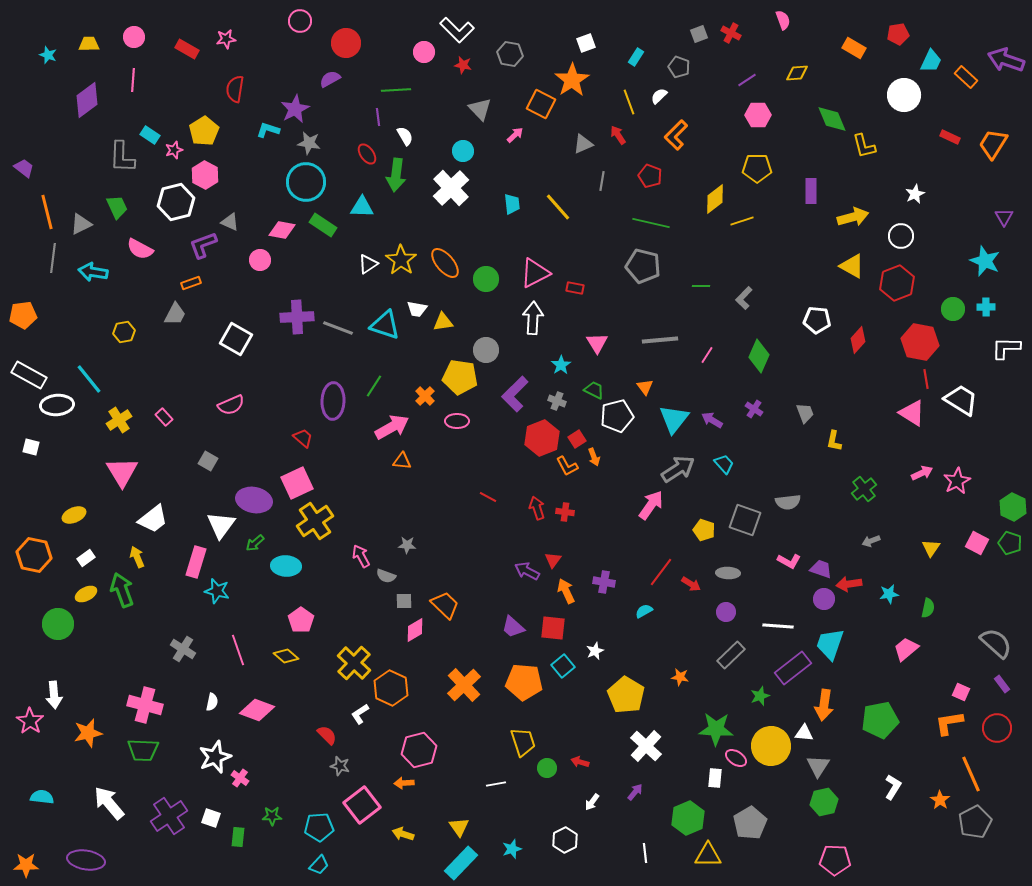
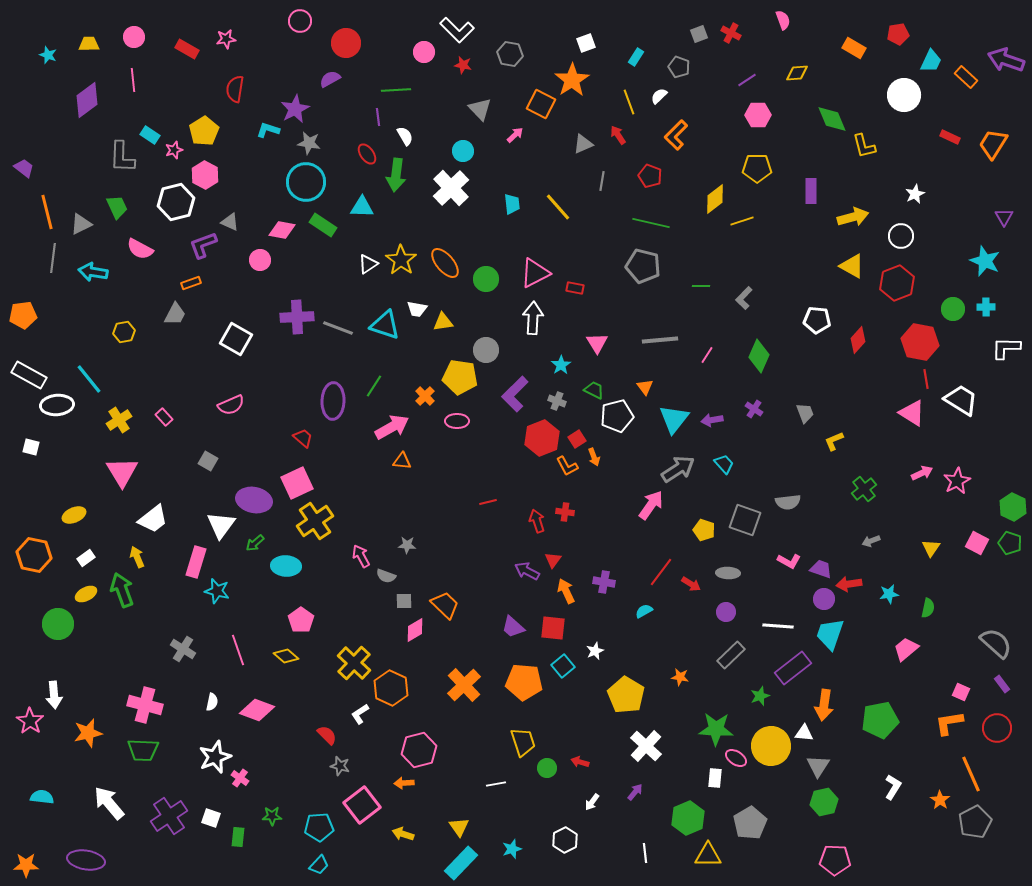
pink line at (133, 80): rotated 10 degrees counterclockwise
purple arrow at (712, 420): rotated 40 degrees counterclockwise
yellow L-shape at (834, 441): rotated 55 degrees clockwise
red line at (488, 497): moved 5 px down; rotated 42 degrees counterclockwise
red arrow at (537, 508): moved 13 px down
cyan trapezoid at (830, 644): moved 10 px up
